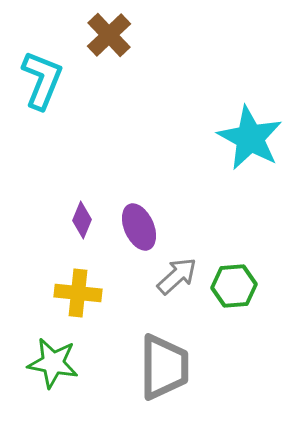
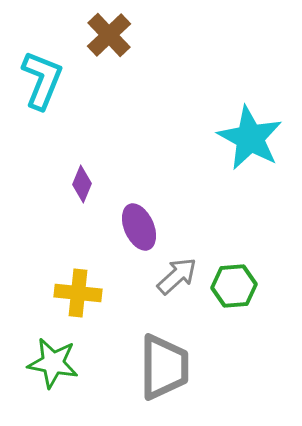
purple diamond: moved 36 px up
